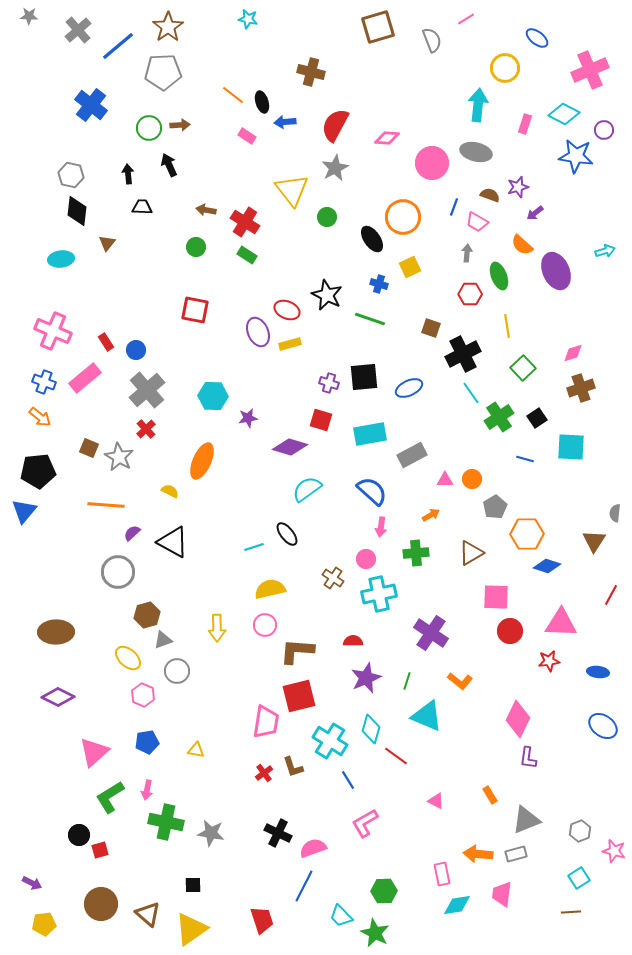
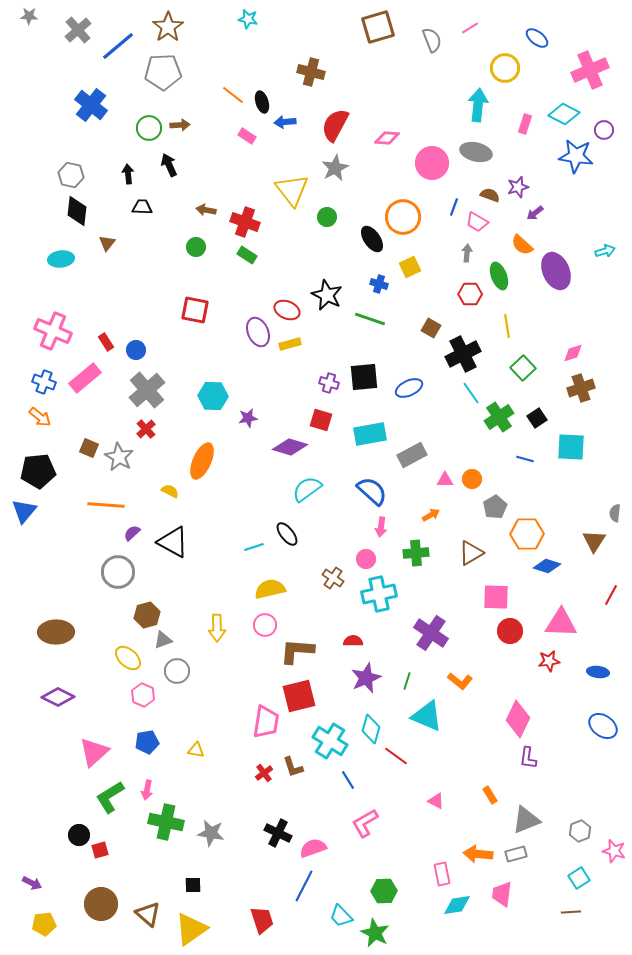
pink line at (466, 19): moved 4 px right, 9 px down
red cross at (245, 222): rotated 12 degrees counterclockwise
brown square at (431, 328): rotated 12 degrees clockwise
